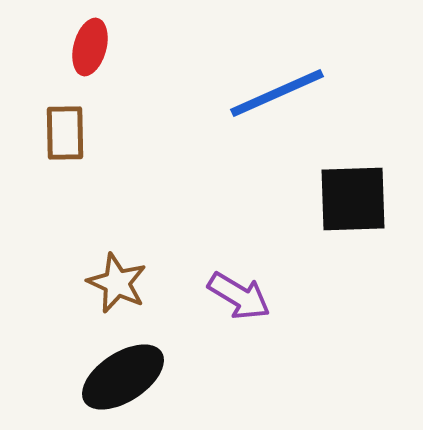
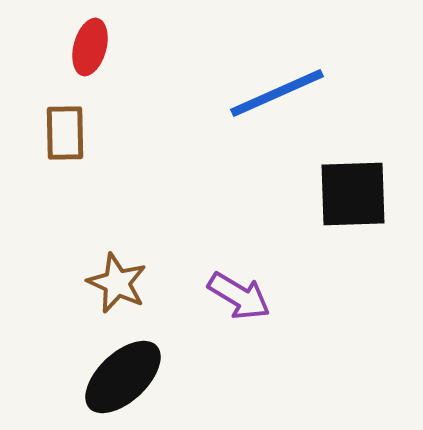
black square: moved 5 px up
black ellipse: rotated 10 degrees counterclockwise
